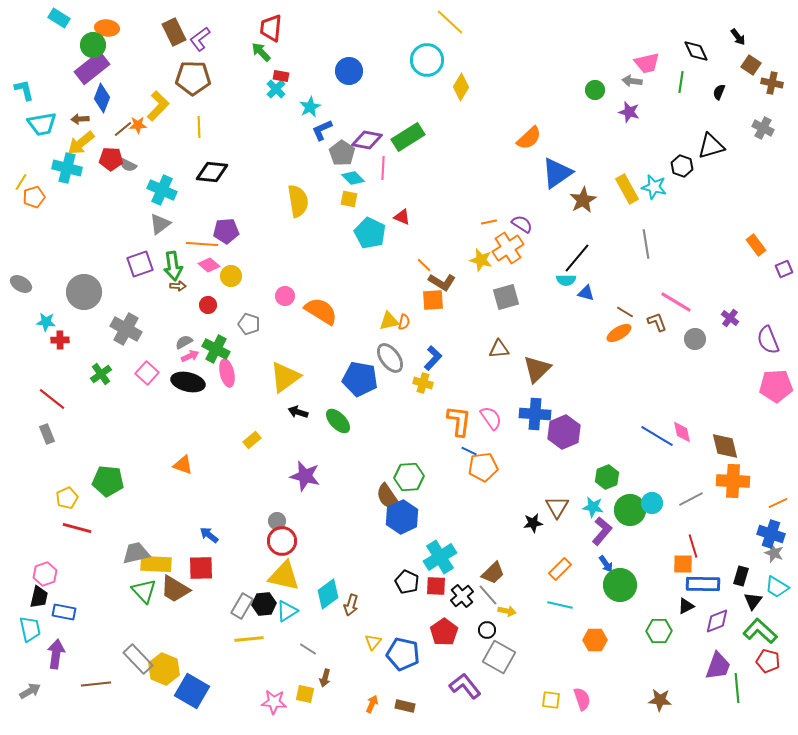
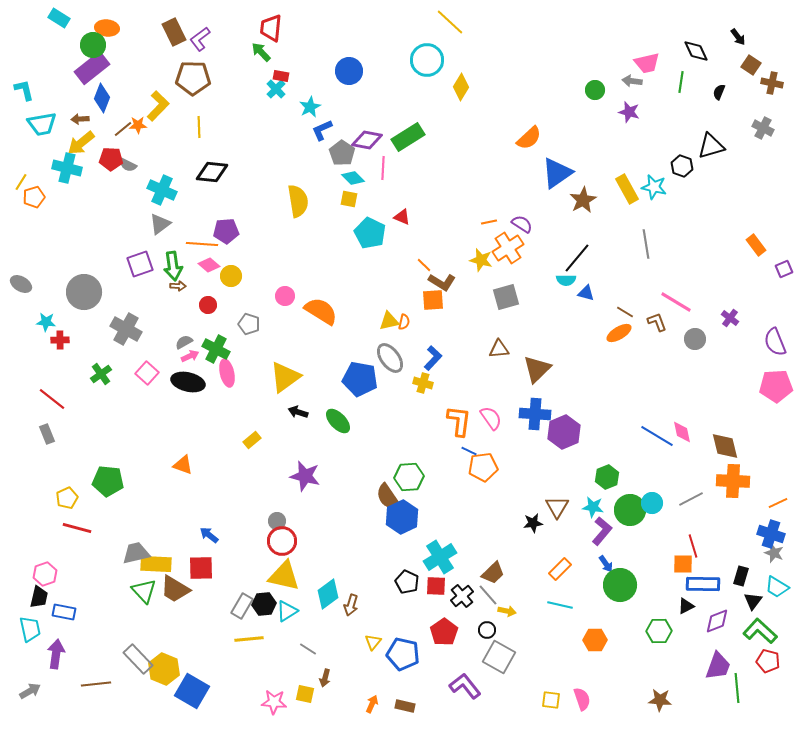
purple semicircle at (768, 340): moved 7 px right, 2 px down
